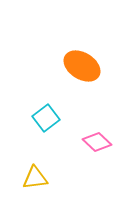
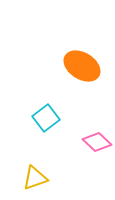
yellow triangle: rotated 12 degrees counterclockwise
